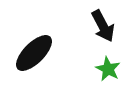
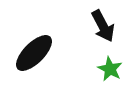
green star: moved 2 px right
